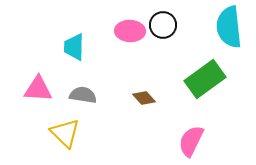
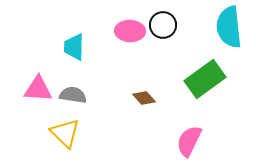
gray semicircle: moved 10 px left
pink semicircle: moved 2 px left
